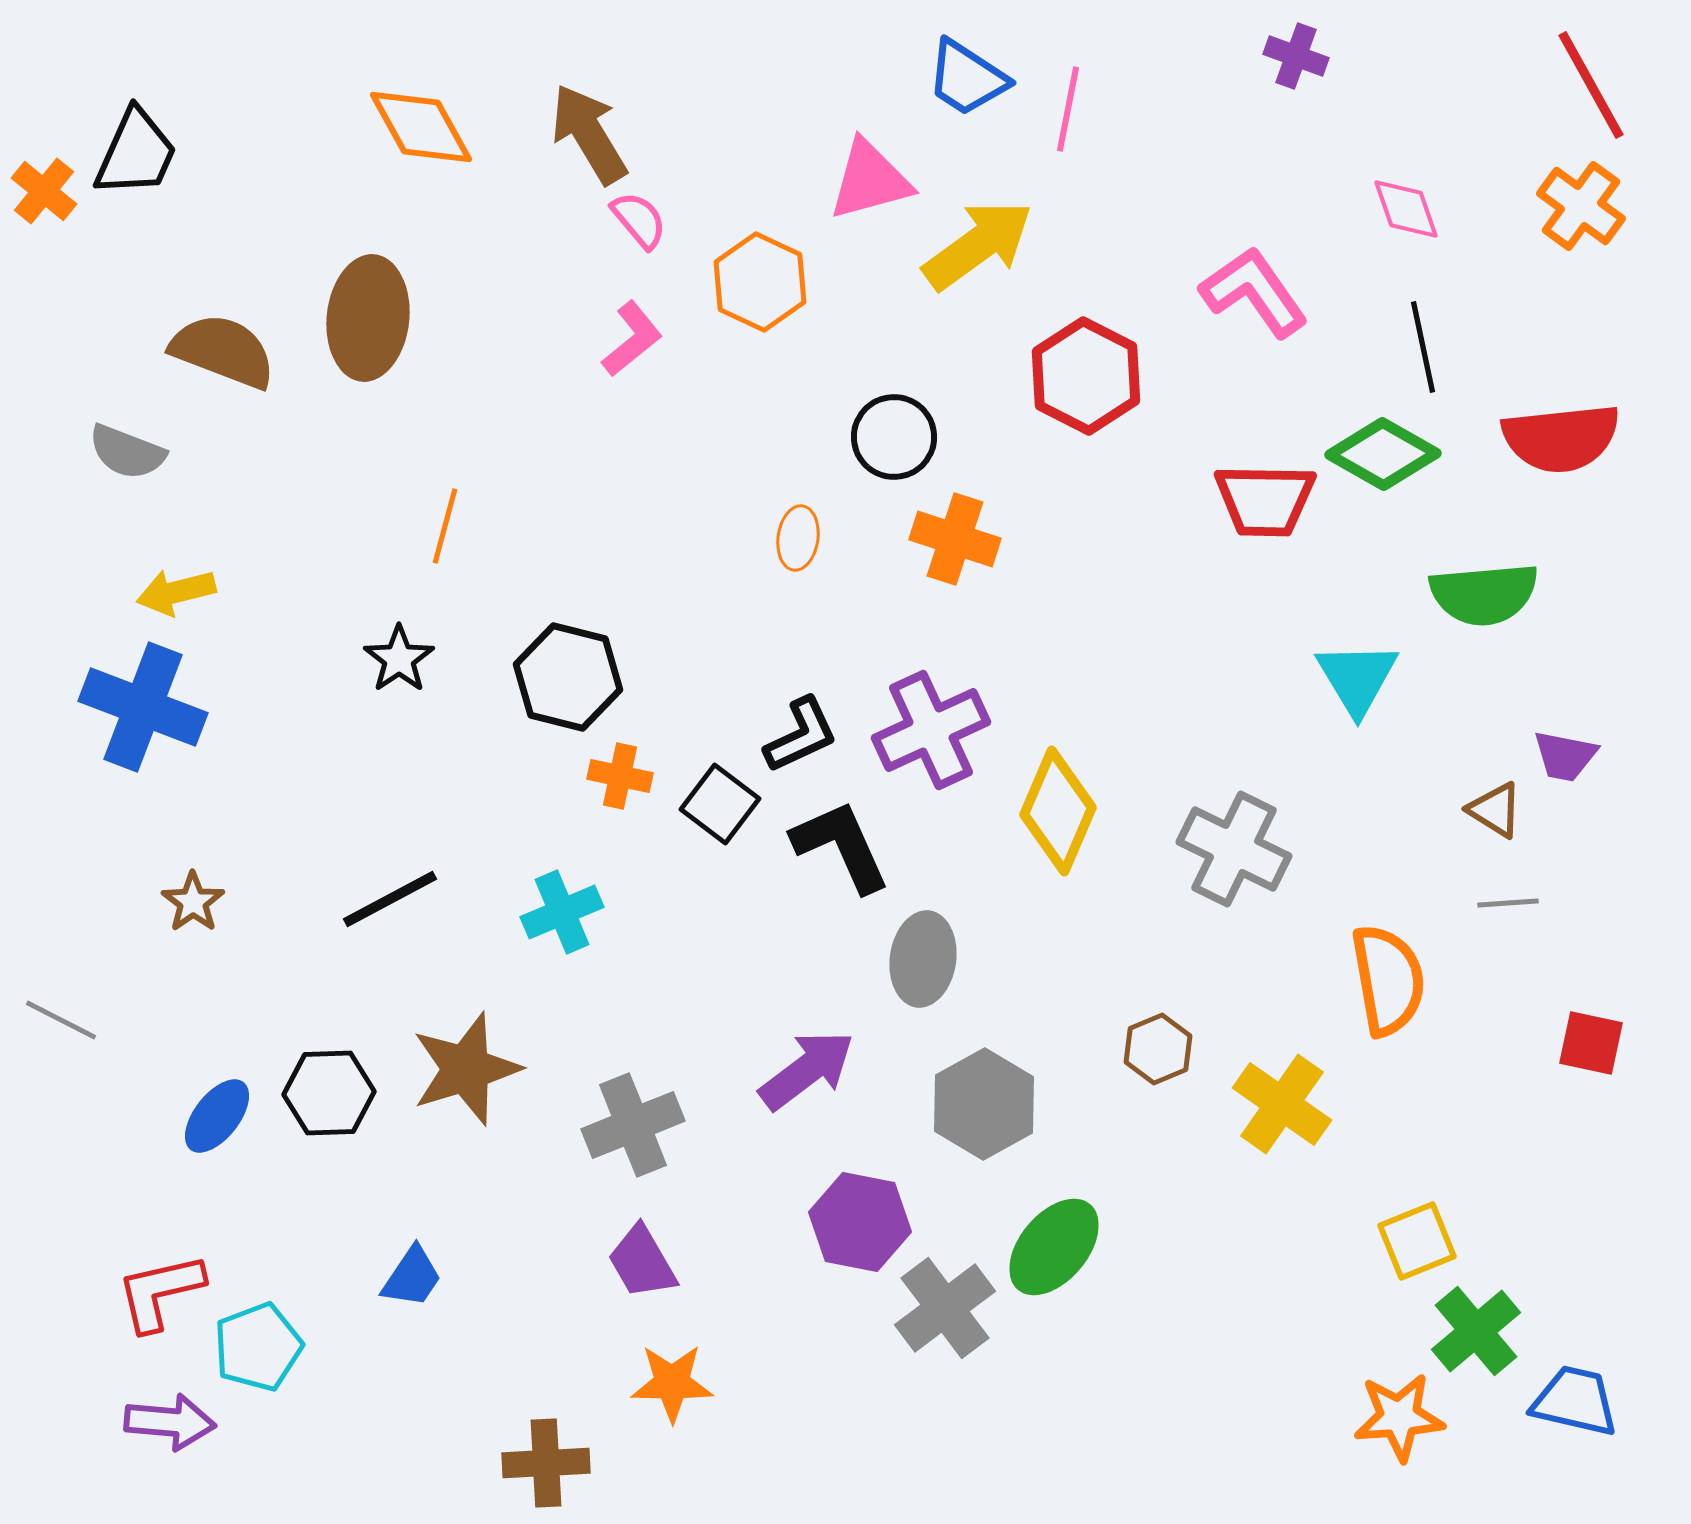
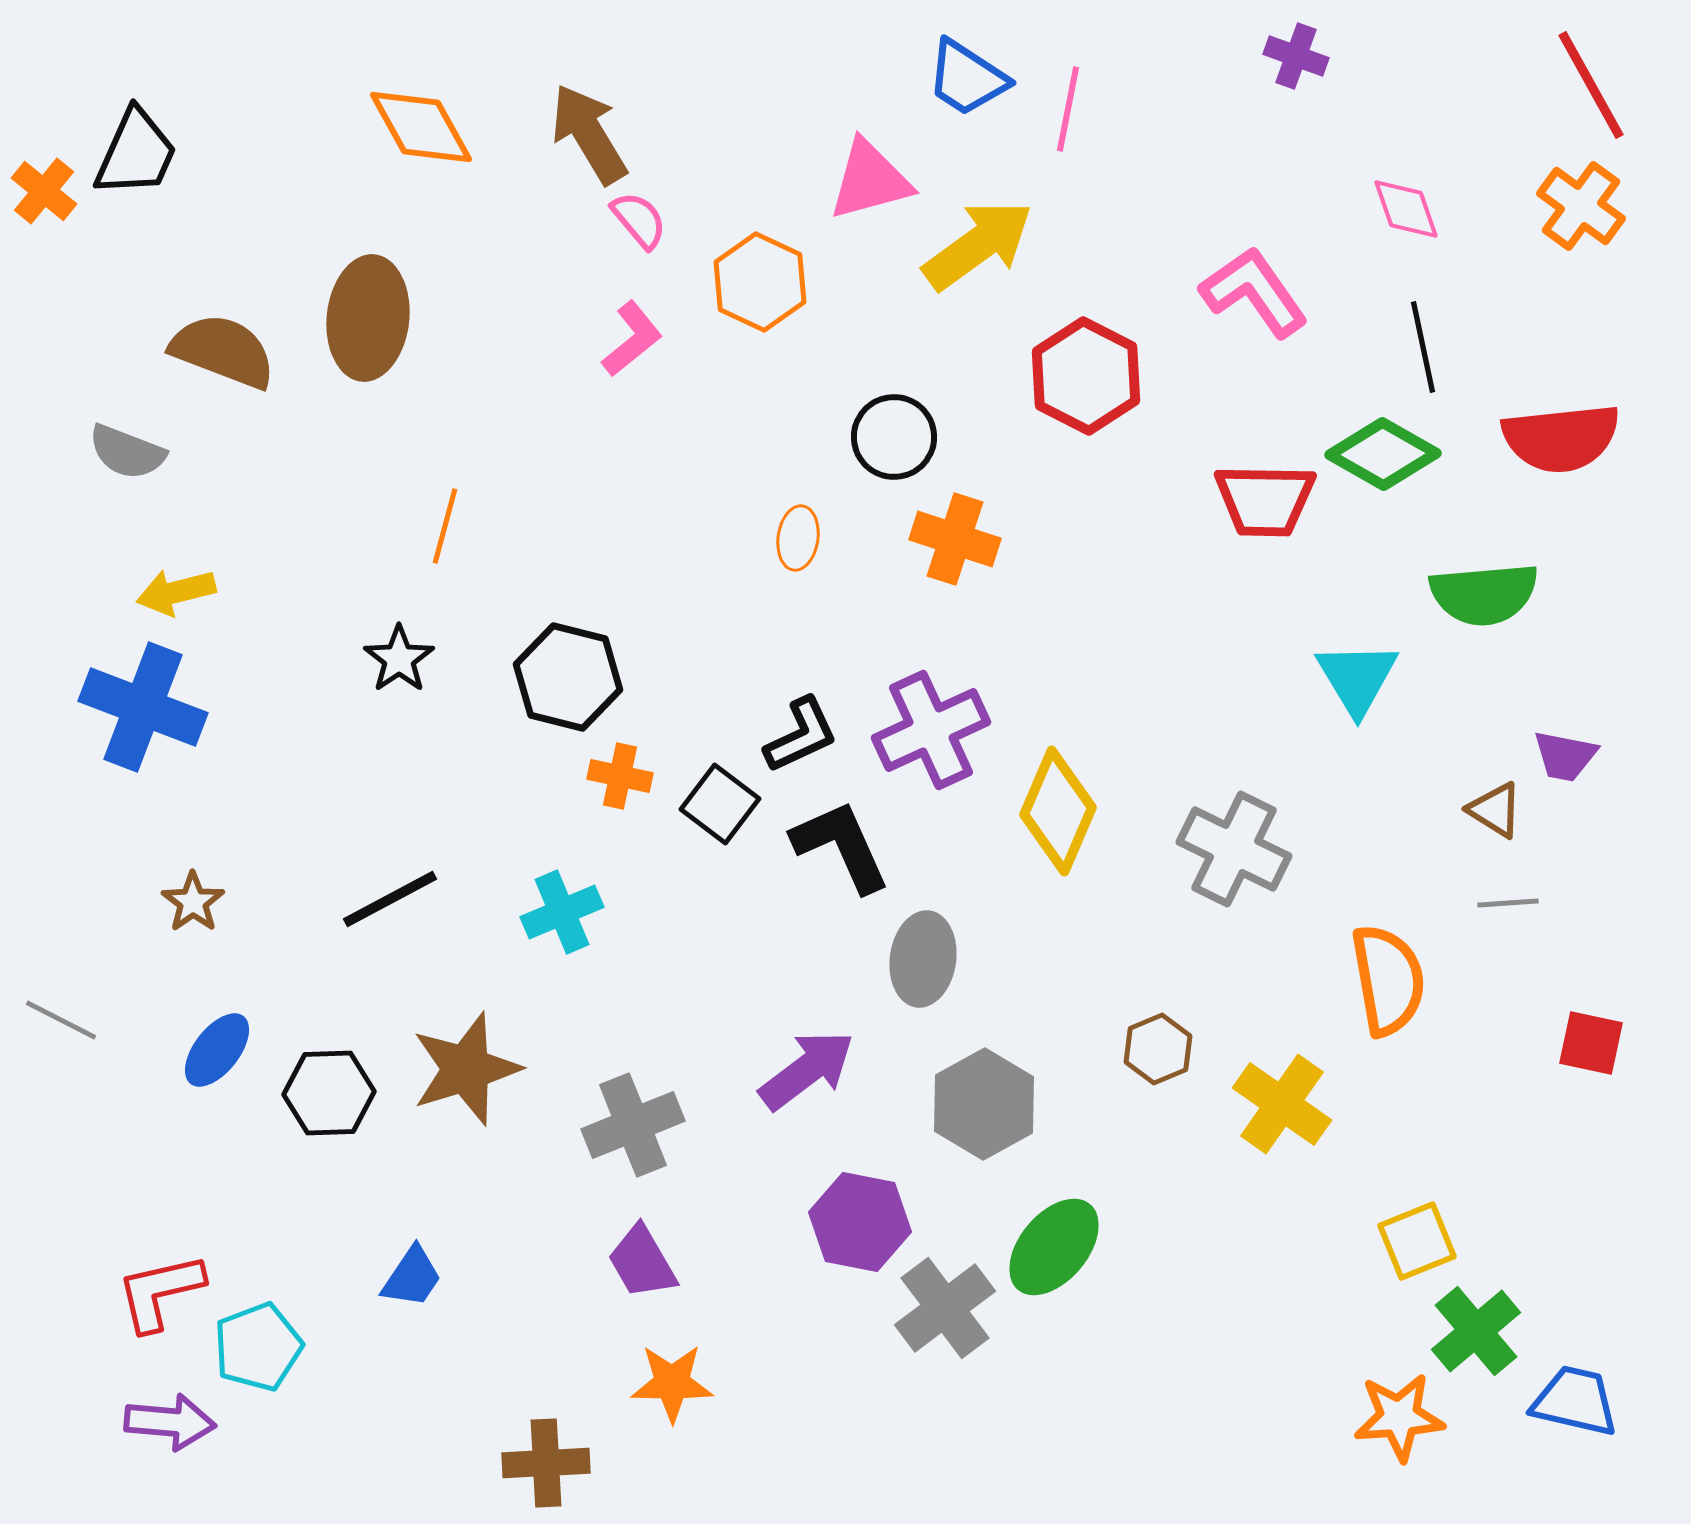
blue ellipse at (217, 1116): moved 66 px up
